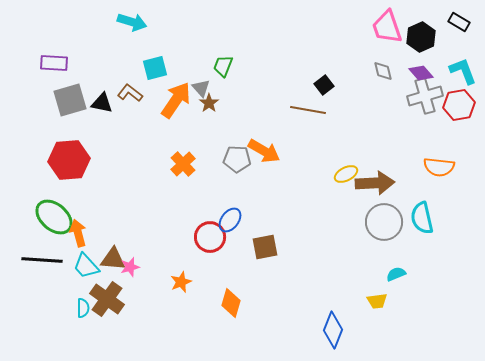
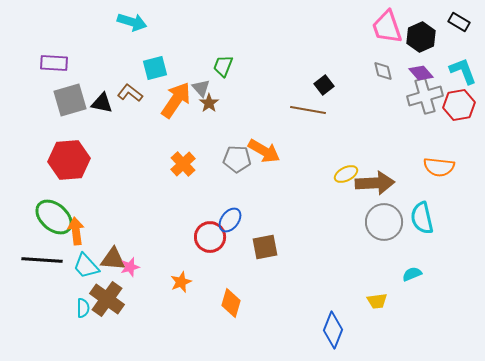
orange arrow at (78, 233): moved 2 px left, 2 px up; rotated 8 degrees clockwise
cyan semicircle at (396, 274): moved 16 px right
